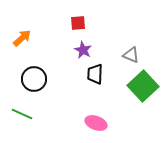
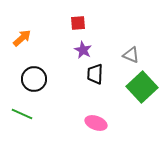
green square: moved 1 px left, 1 px down
